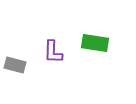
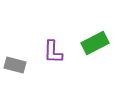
green rectangle: rotated 36 degrees counterclockwise
